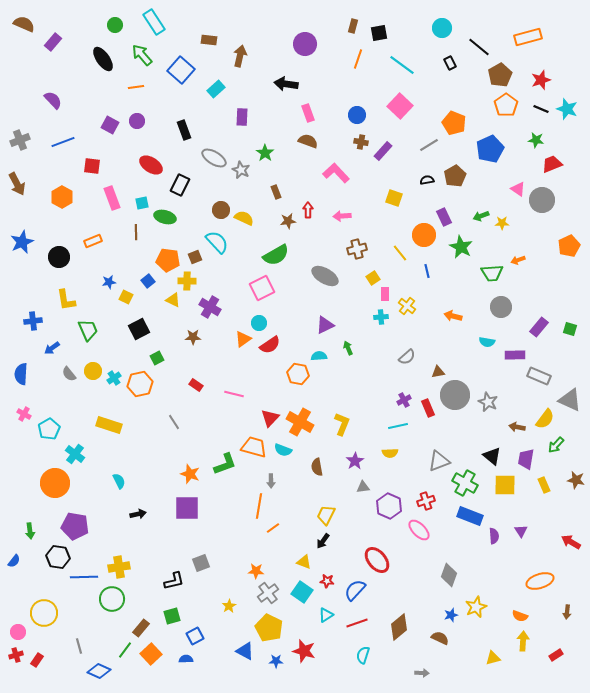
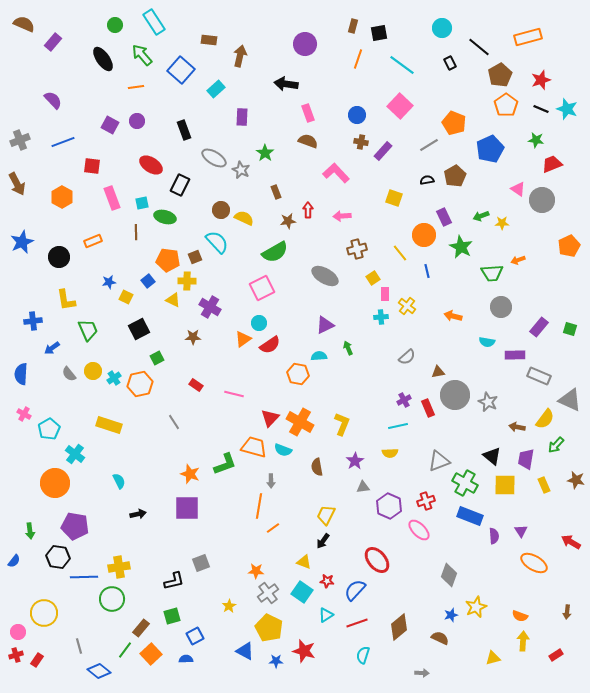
green semicircle at (276, 255): moved 1 px left, 3 px up
orange ellipse at (540, 581): moved 6 px left, 18 px up; rotated 48 degrees clockwise
blue diamond at (99, 671): rotated 15 degrees clockwise
